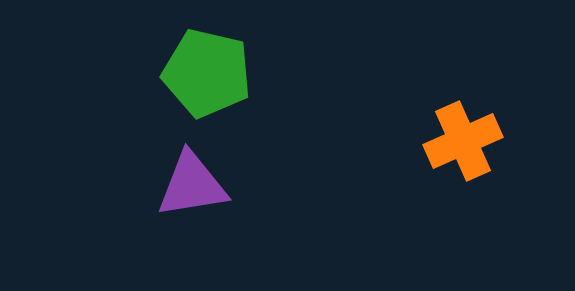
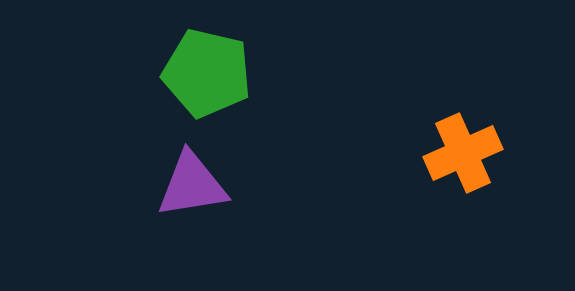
orange cross: moved 12 px down
